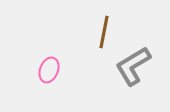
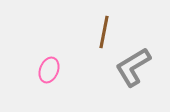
gray L-shape: moved 1 px down
